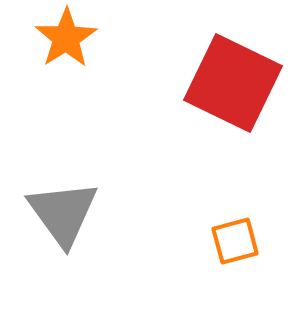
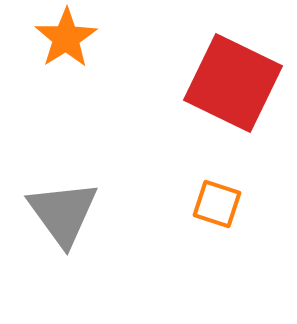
orange square: moved 18 px left, 37 px up; rotated 33 degrees clockwise
